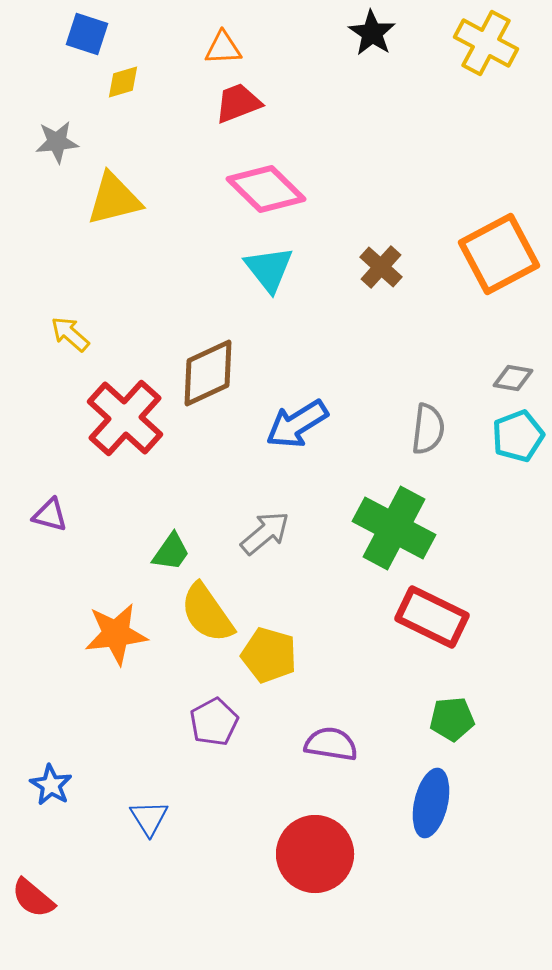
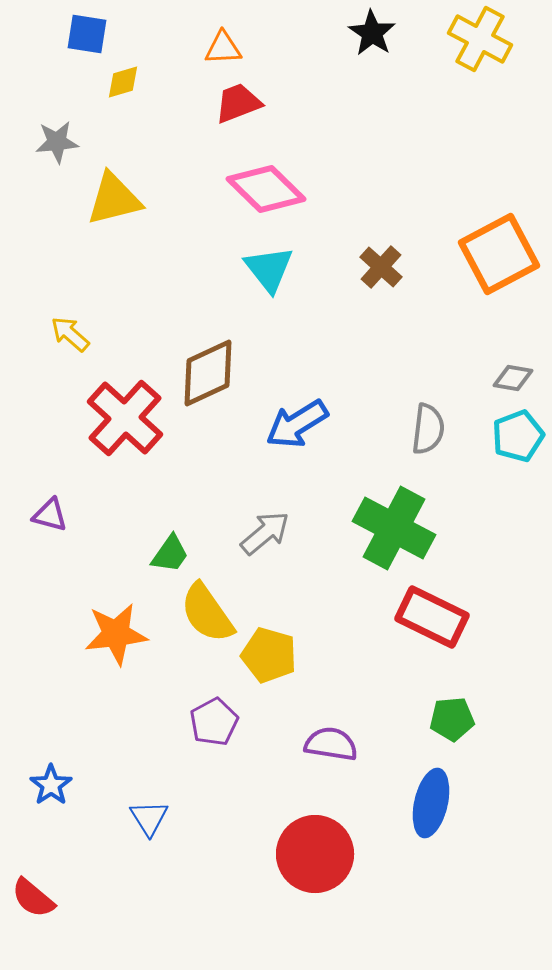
blue square: rotated 9 degrees counterclockwise
yellow cross: moved 6 px left, 4 px up
green trapezoid: moved 1 px left, 2 px down
blue star: rotated 6 degrees clockwise
